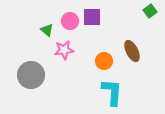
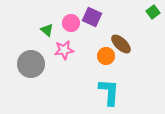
green square: moved 3 px right, 1 px down
purple square: rotated 24 degrees clockwise
pink circle: moved 1 px right, 2 px down
brown ellipse: moved 11 px left, 7 px up; rotated 20 degrees counterclockwise
orange circle: moved 2 px right, 5 px up
gray circle: moved 11 px up
cyan L-shape: moved 3 px left
